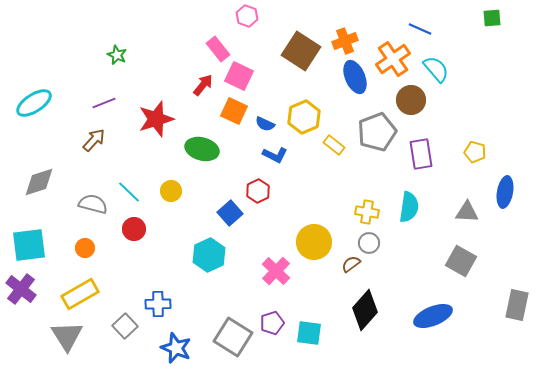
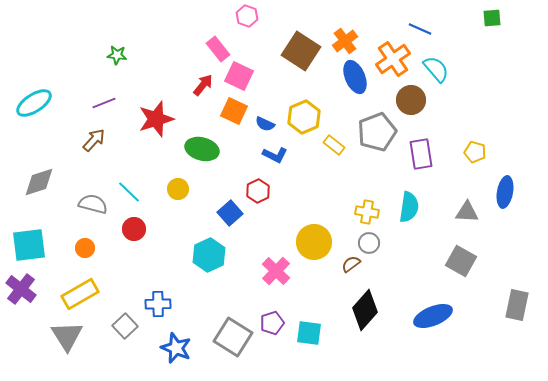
orange cross at (345, 41): rotated 15 degrees counterclockwise
green star at (117, 55): rotated 18 degrees counterclockwise
yellow circle at (171, 191): moved 7 px right, 2 px up
